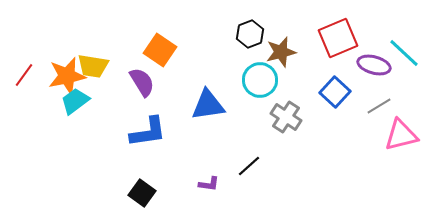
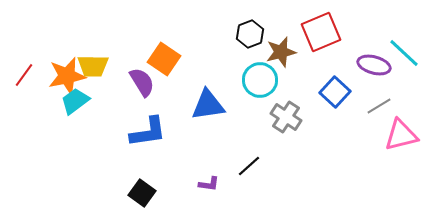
red square: moved 17 px left, 6 px up
orange square: moved 4 px right, 9 px down
yellow trapezoid: rotated 8 degrees counterclockwise
